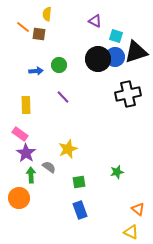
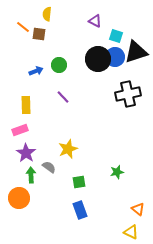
blue arrow: rotated 16 degrees counterclockwise
pink rectangle: moved 4 px up; rotated 56 degrees counterclockwise
